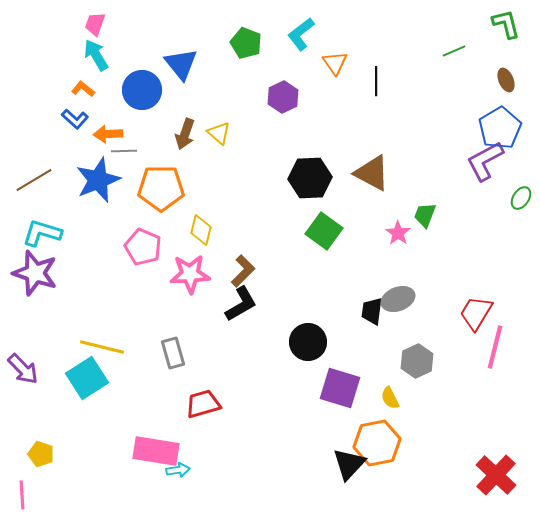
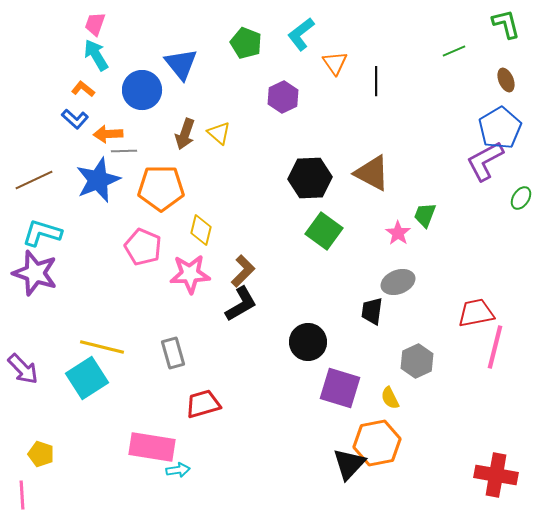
brown line at (34, 180): rotated 6 degrees clockwise
gray ellipse at (398, 299): moved 17 px up
red trapezoid at (476, 313): rotated 48 degrees clockwise
pink rectangle at (156, 451): moved 4 px left, 4 px up
red cross at (496, 475): rotated 33 degrees counterclockwise
